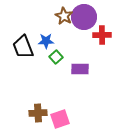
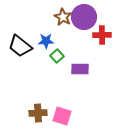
brown star: moved 1 px left, 1 px down
black trapezoid: moved 3 px left, 1 px up; rotated 30 degrees counterclockwise
green square: moved 1 px right, 1 px up
pink square: moved 2 px right, 3 px up; rotated 36 degrees clockwise
